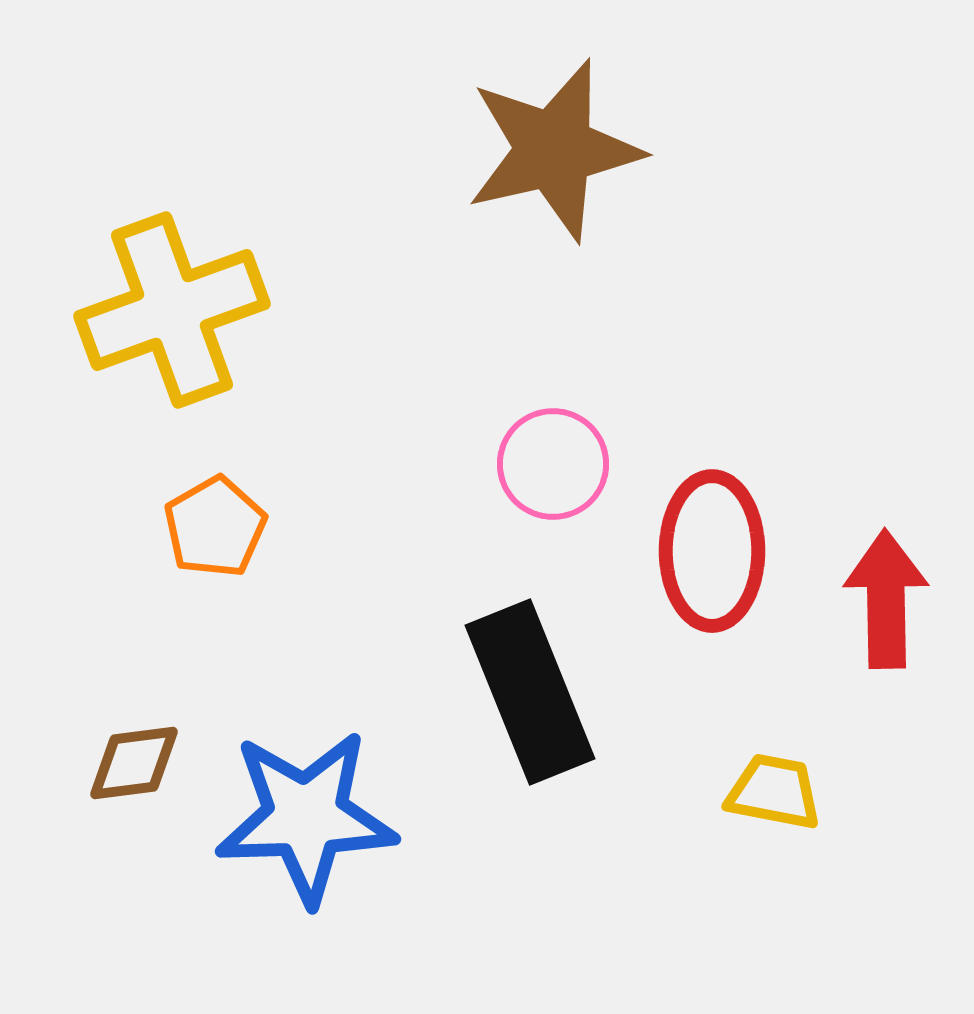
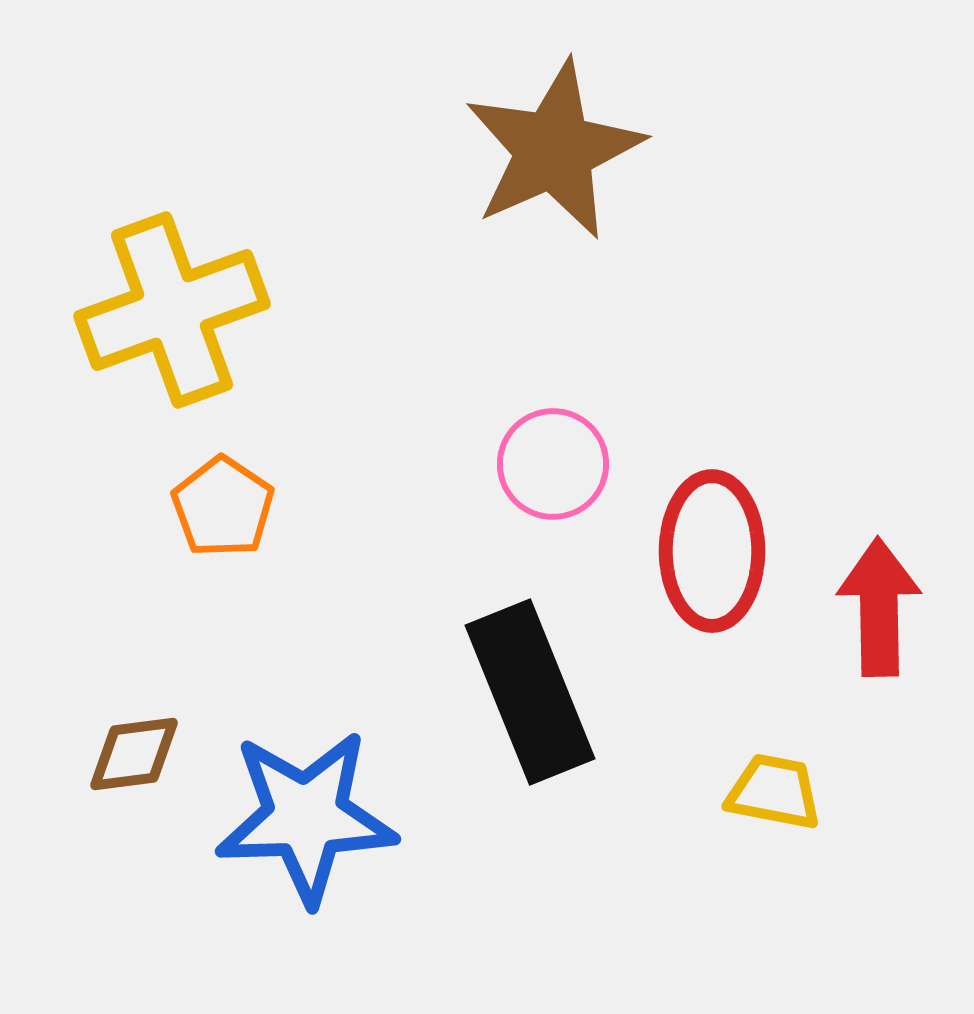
brown star: rotated 11 degrees counterclockwise
orange pentagon: moved 8 px right, 20 px up; rotated 8 degrees counterclockwise
red arrow: moved 7 px left, 8 px down
brown diamond: moved 9 px up
